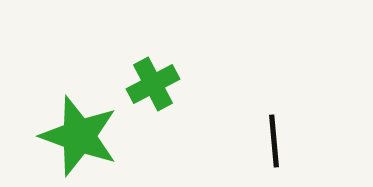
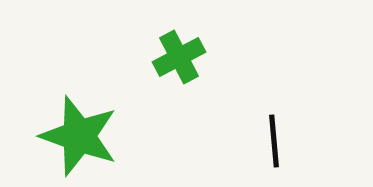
green cross: moved 26 px right, 27 px up
